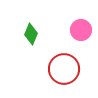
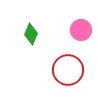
red circle: moved 4 px right, 1 px down
